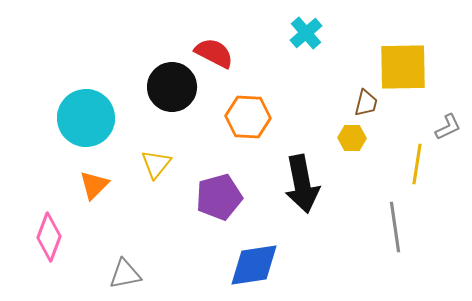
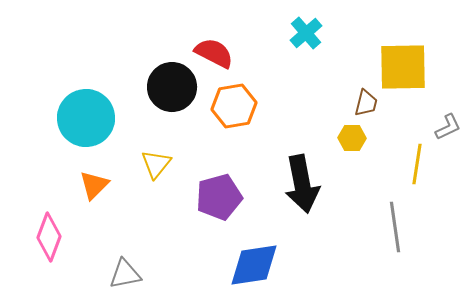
orange hexagon: moved 14 px left, 11 px up; rotated 12 degrees counterclockwise
